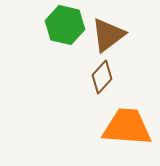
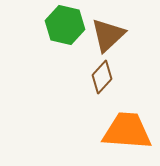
brown triangle: rotated 6 degrees counterclockwise
orange trapezoid: moved 4 px down
